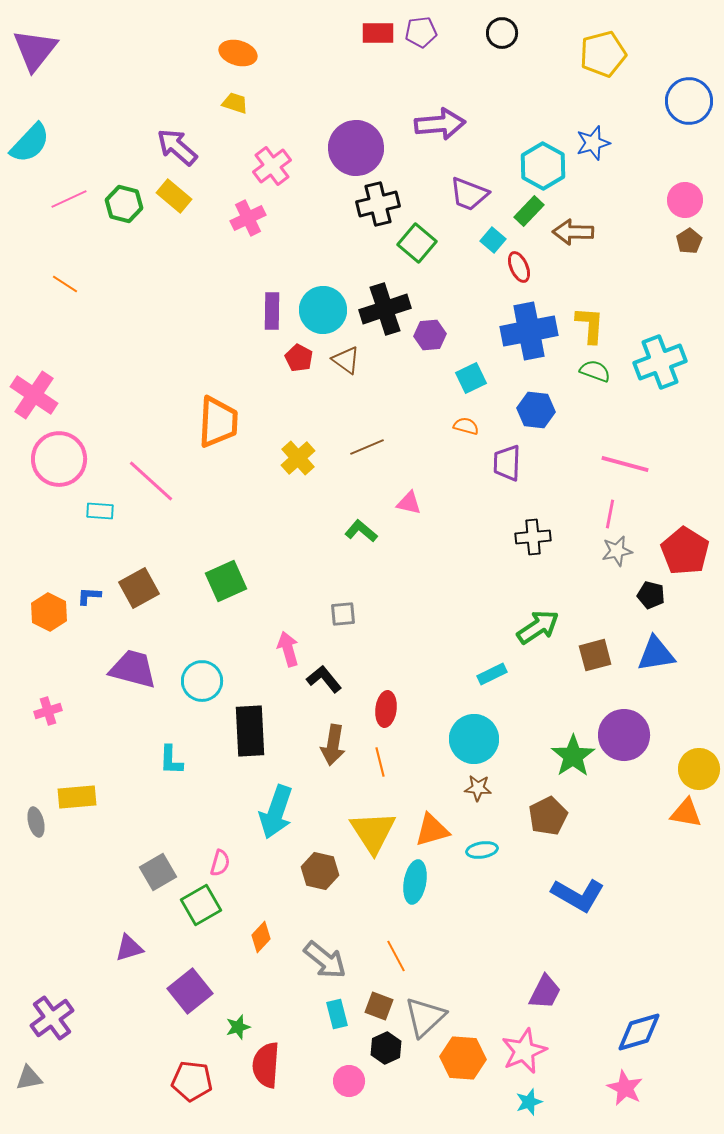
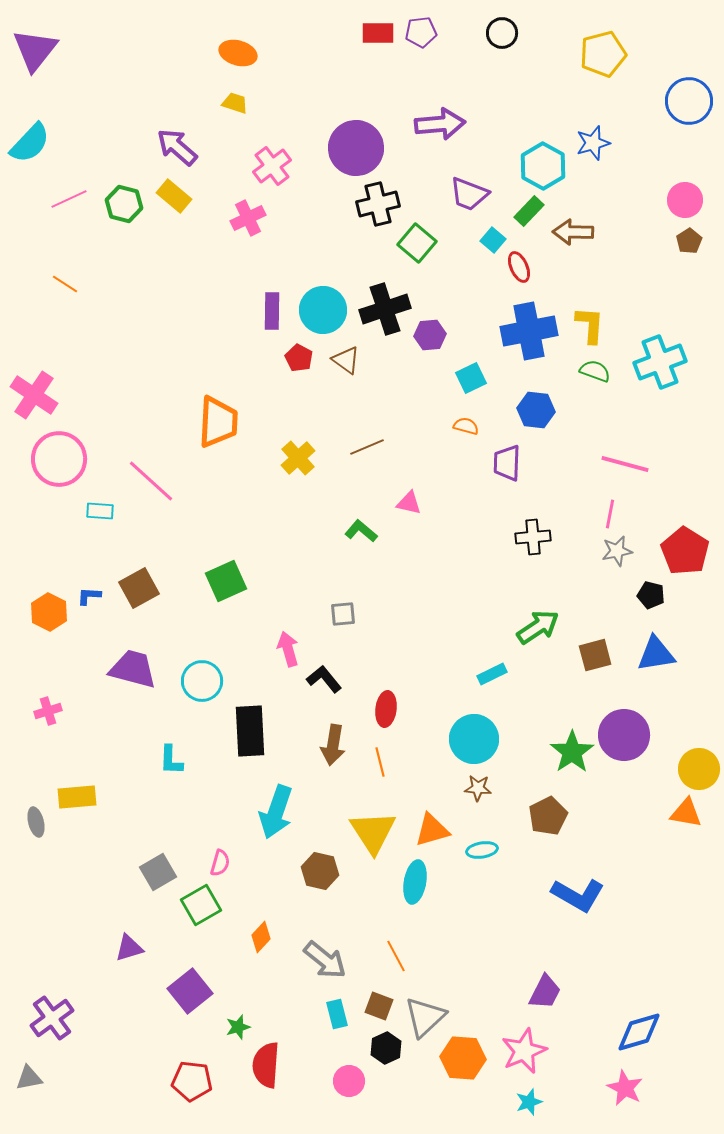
green star at (573, 756): moved 1 px left, 4 px up
